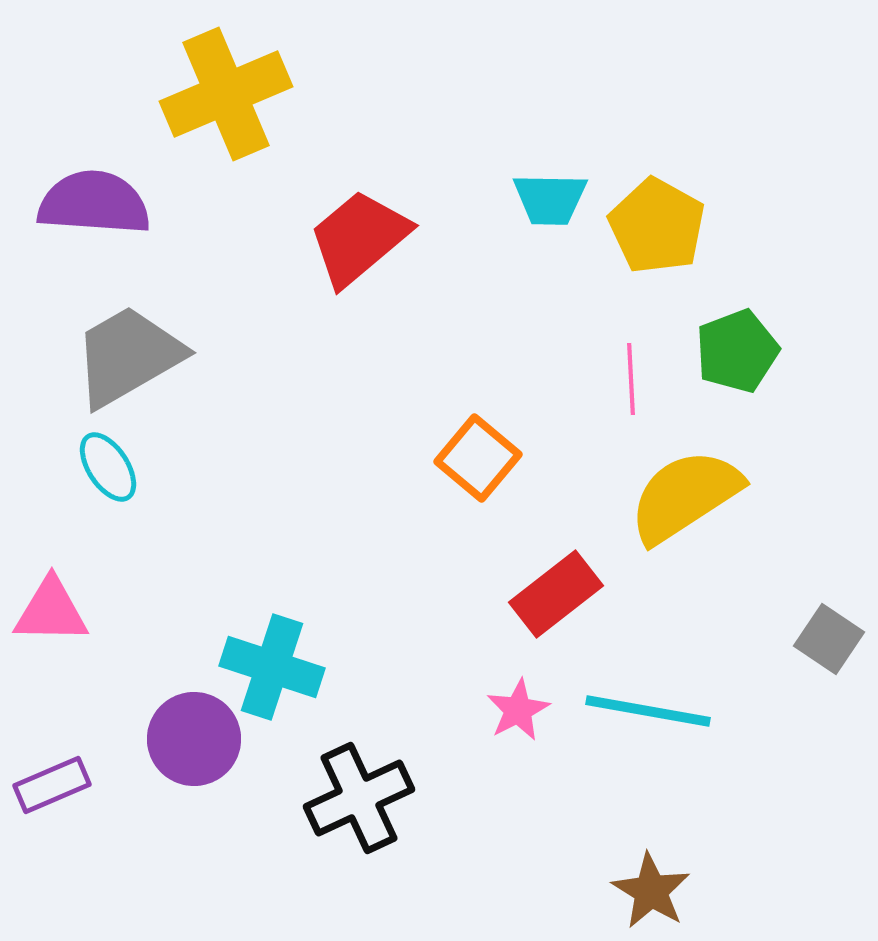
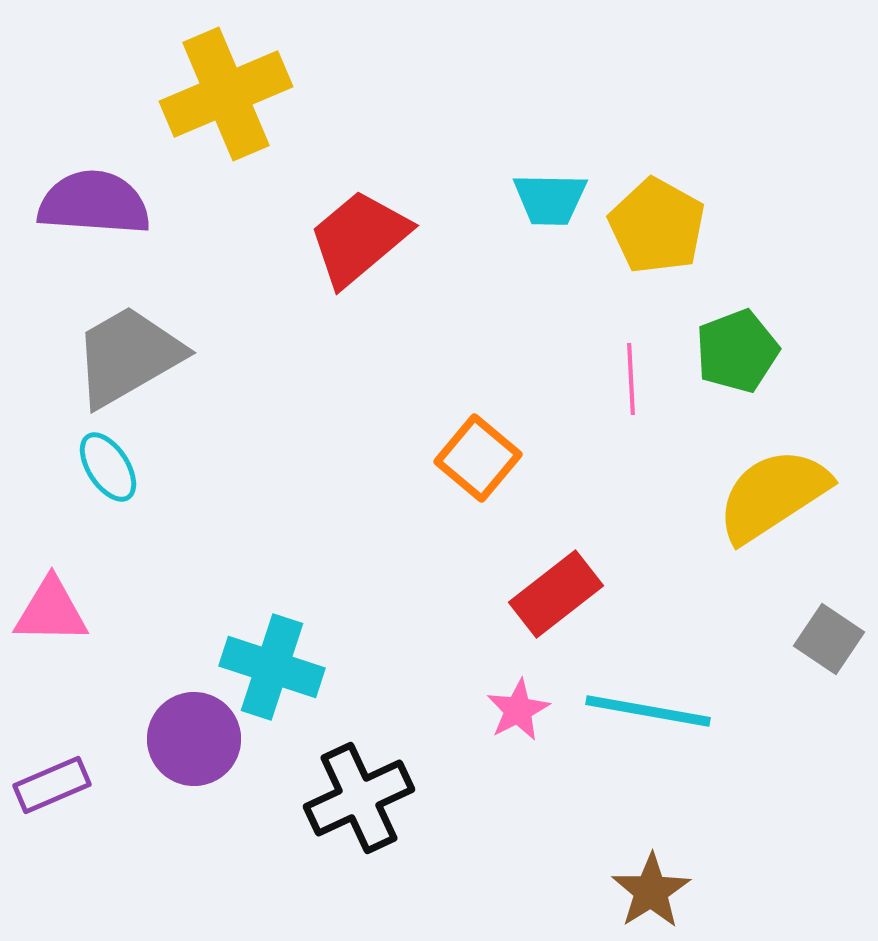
yellow semicircle: moved 88 px right, 1 px up
brown star: rotated 8 degrees clockwise
